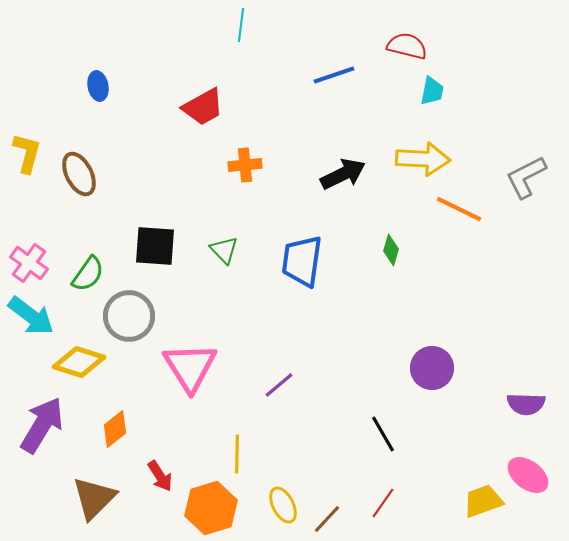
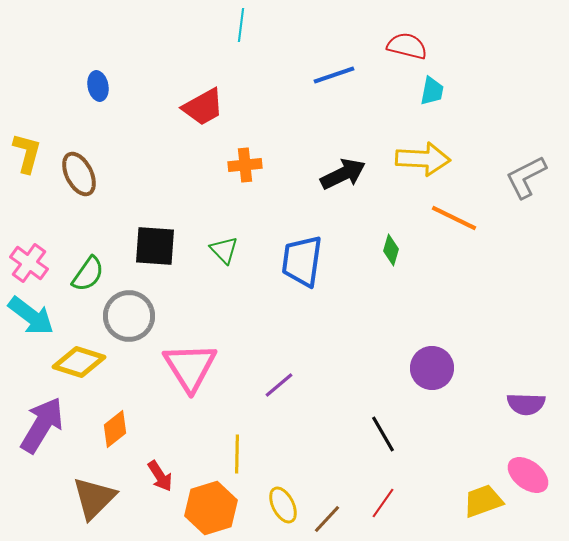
orange line: moved 5 px left, 9 px down
